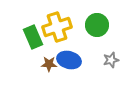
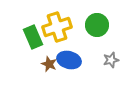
brown star: rotated 21 degrees clockwise
